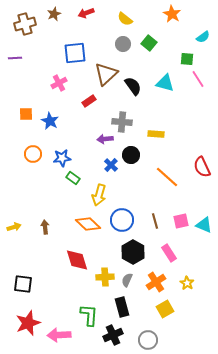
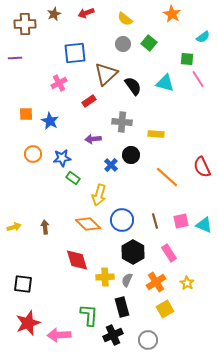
brown cross at (25, 24): rotated 15 degrees clockwise
purple arrow at (105, 139): moved 12 px left
